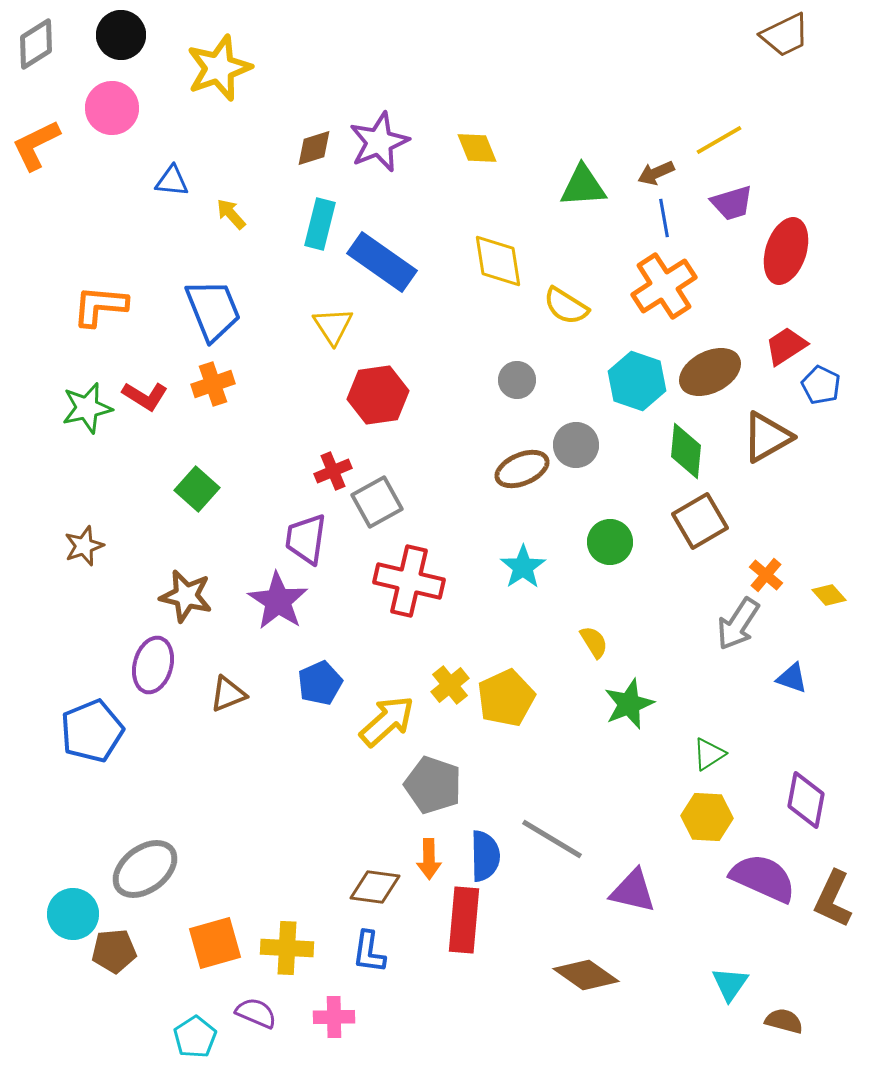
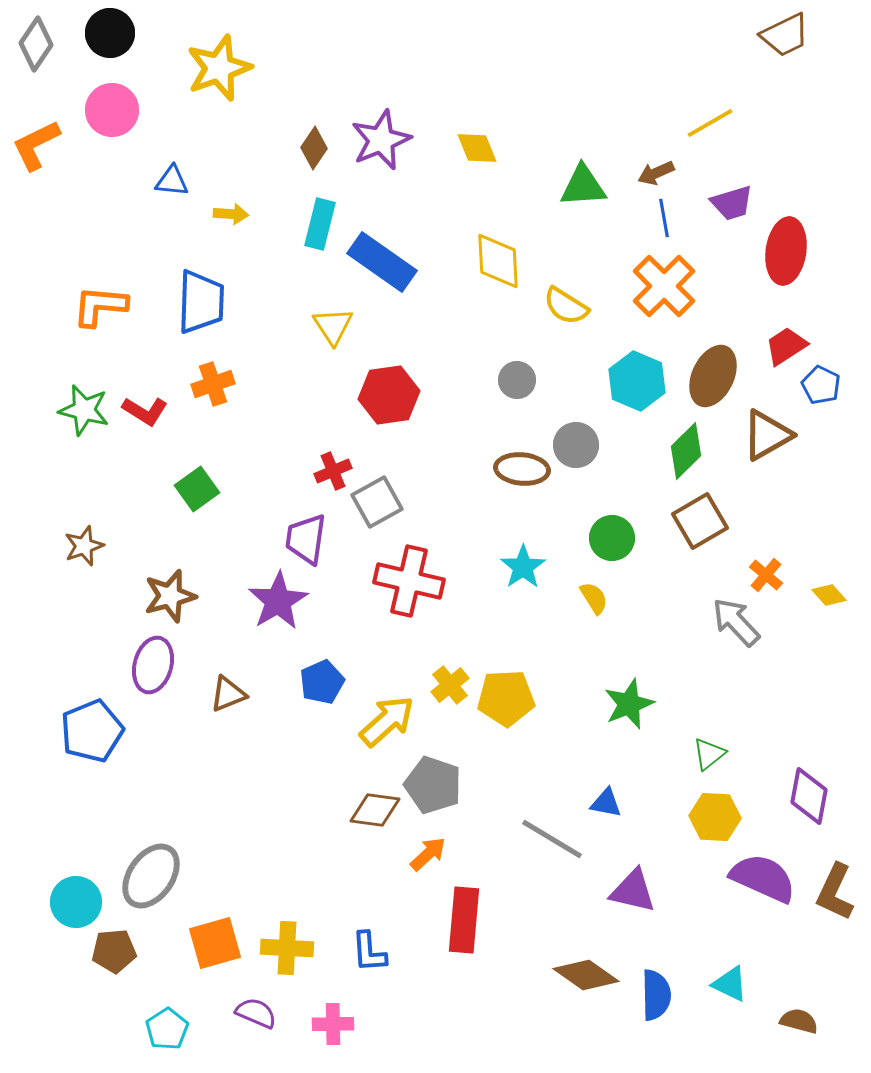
black circle at (121, 35): moved 11 px left, 2 px up
gray diamond at (36, 44): rotated 24 degrees counterclockwise
pink circle at (112, 108): moved 2 px down
yellow line at (719, 140): moved 9 px left, 17 px up
purple star at (379, 142): moved 2 px right, 2 px up
brown diamond at (314, 148): rotated 39 degrees counterclockwise
yellow arrow at (231, 214): rotated 136 degrees clockwise
red ellipse at (786, 251): rotated 10 degrees counterclockwise
yellow diamond at (498, 261): rotated 6 degrees clockwise
orange cross at (664, 286): rotated 12 degrees counterclockwise
blue trapezoid at (213, 310): moved 12 px left, 8 px up; rotated 24 degrees clockwise
brown ellipse at (710, 372): moved 3 px right, 4 px down; rotated 38 degrees counterclockwise
cyan hexagon at (637, 381): rotated 4 degrees clockwise
red hexagon at (378, 395): moved 11 px right
red L-shape at (145, 396): moved 15 px down
green star at (87, 408): moved 3 px left, 2 px down; rotated 27 degrees clockwise
brown triangle at (767, 437): moved 2 px up
green diamond at (686, 451): rotated 40 degrees clockwise
brown ellipse at (522, 469): rotated 28 degrees clockwise
green square at (197, 489): rotated 12 degrees clockwise
green circle at (610, 542): moved 2 px right, 4 px up
brown star at (186, 596): moved 16 px left; rotated 28 degrees counterclockwise
purple star at (278, 601): rotated 8 degrees clockwise
gray arrow at (738, 624): moved 2 px left, 2 px up; rotated 104 degrees clockwise
yellow semicircle at (594, 642): moved 44 px up
blue triangle at (792, 678): moved 186 px left, 125 px down; rotated 8 degrees counterclockwise
blue pentagon at (320, 683): moved 2 px right, 1 px up
yellow pentagon at (506, 698): rotated 22 degrees clockwise
green triangle at (709, 754): rotated 6 degrees counterclockwise
purple diamond at (806, 800): moved 3 px right, 4 px up
yellow hexagon at (707, 817): moved 8 px right
blue semicircle at (485, 856): moved 171 px right, 139 px down
orange arrow at (429, 859): moved 1 px left, 5 px up; rotated 132 degrees counterclockwise
gray ellipse at (145, 869): moved 6 px right, 7 px down; rotated 18 degrees counterclockwise
brown diamond at (375, 887): moved 77 px up
brown L-shape at (833, 899): moved 2 px right, 7 px up
cyan circle at (73, 914): moved 3 px right, 12 px up
blue L-shape at (369, 952): rotated 12 degrees counterclockwise
cyan triangle at (730, 984): rotated 39 degrees counterclockwise
pink cross at (334, 1017): moved 1 px left, 7 px down
brown semicircle at (784, 1021): moved 15 px right
cyan pentagon at (195, 1037): moved 28 px left, 8 px up
